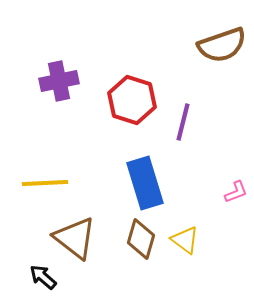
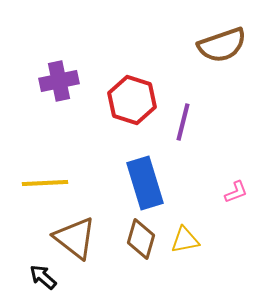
yellow triangle: rotated 48 degrees counterclockwise
